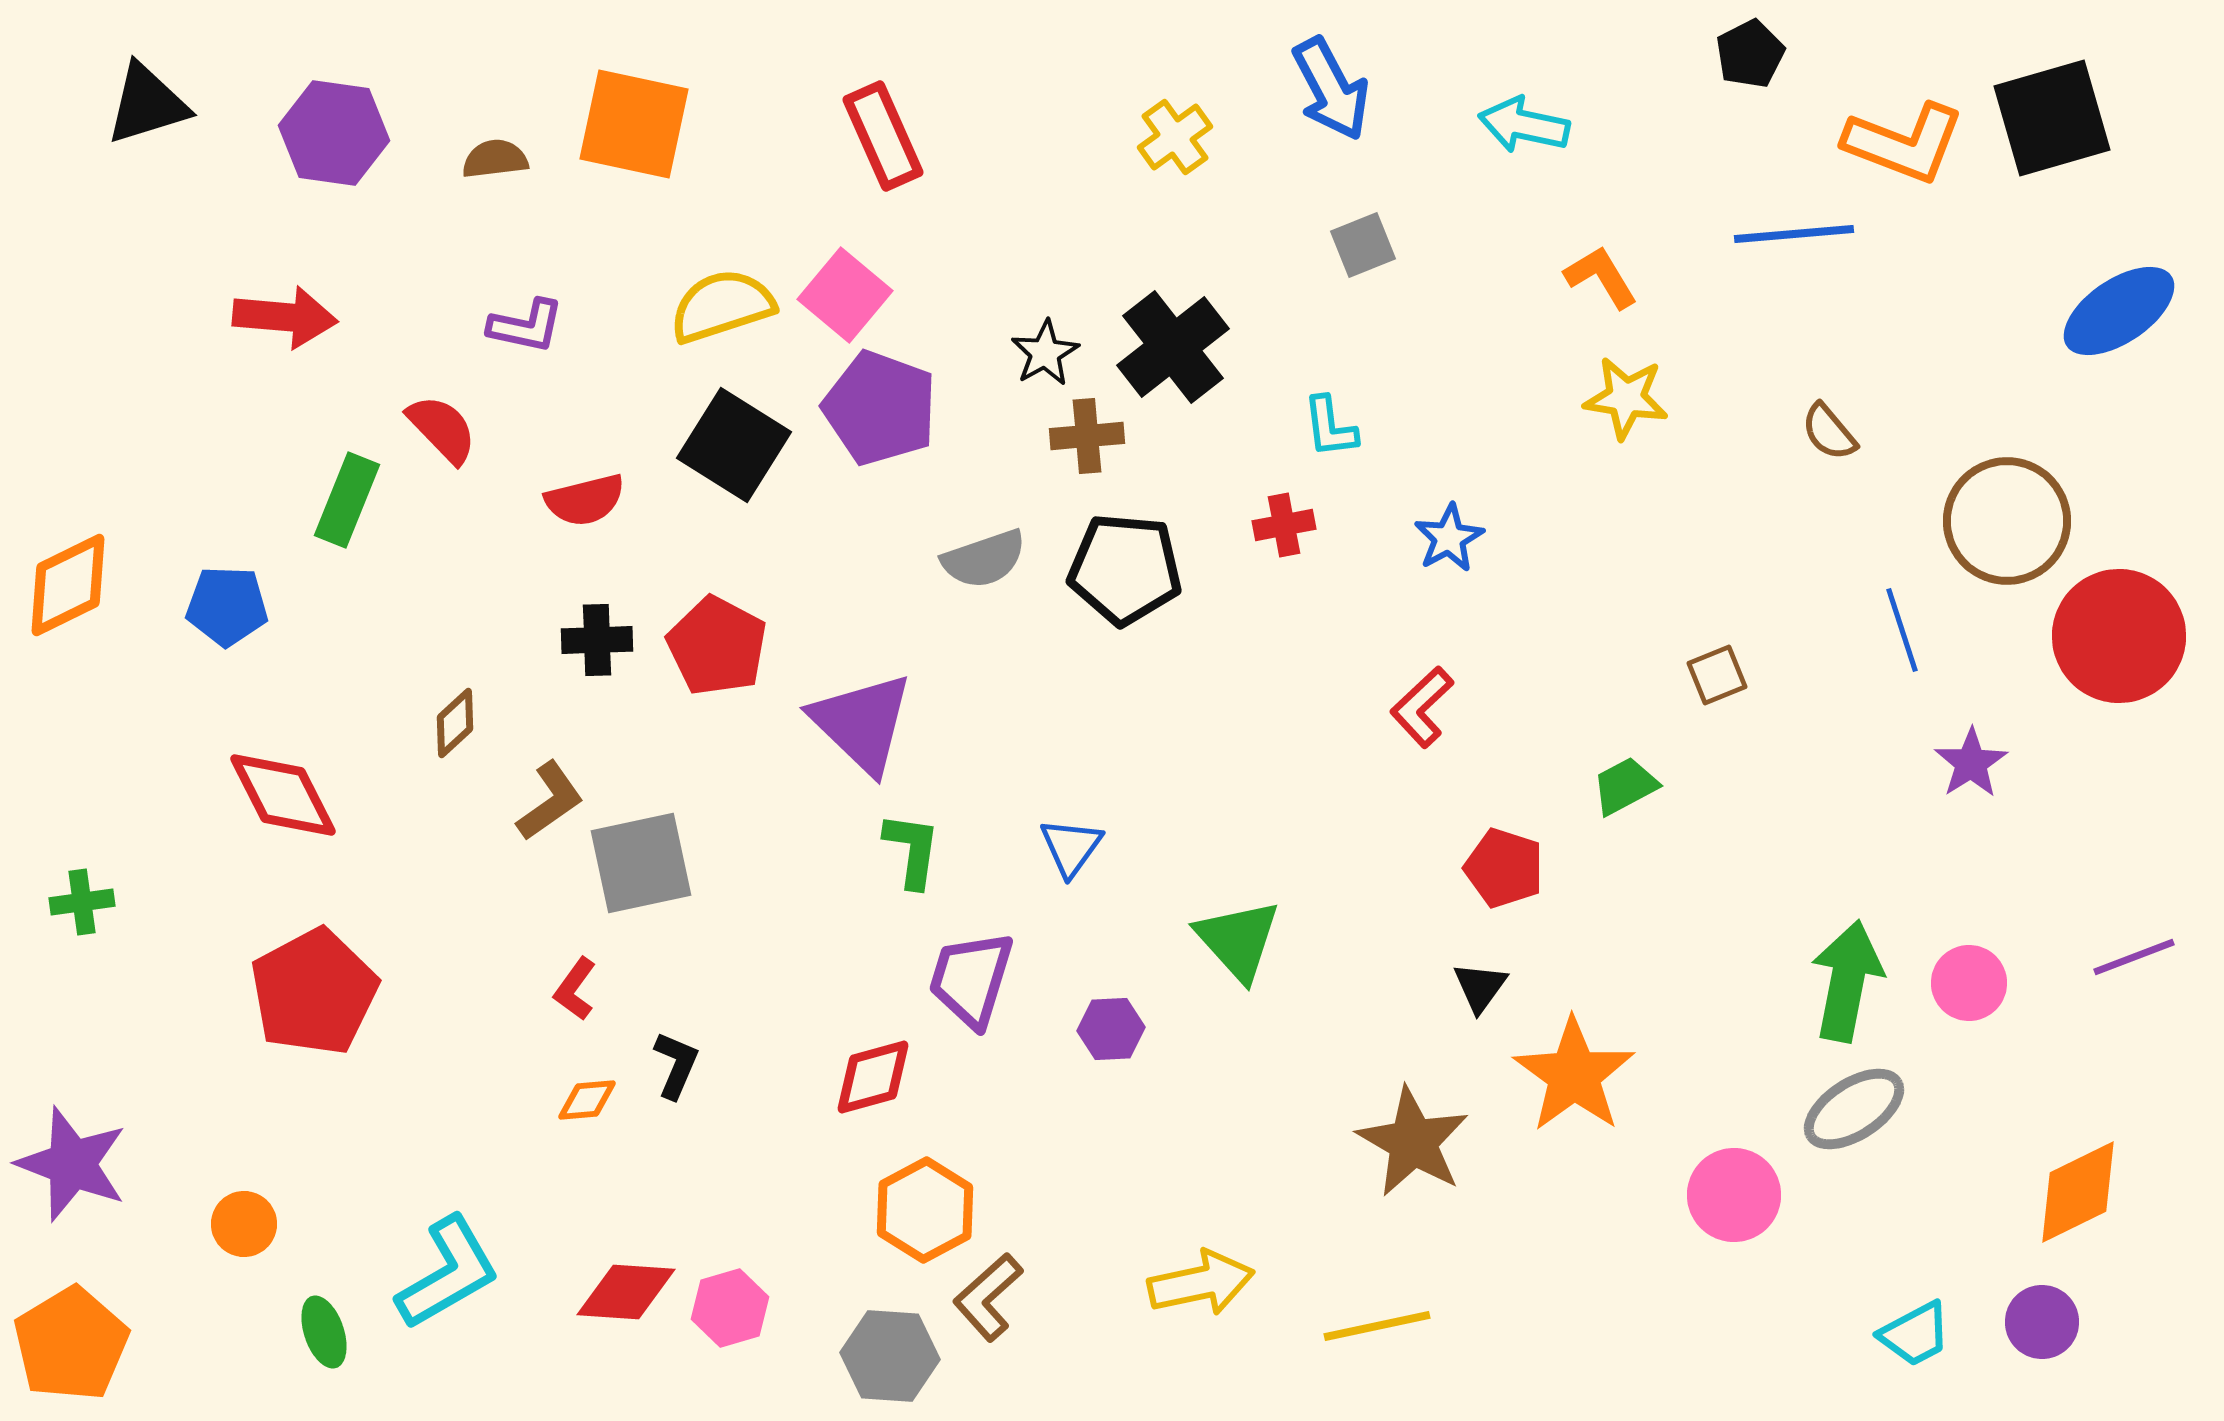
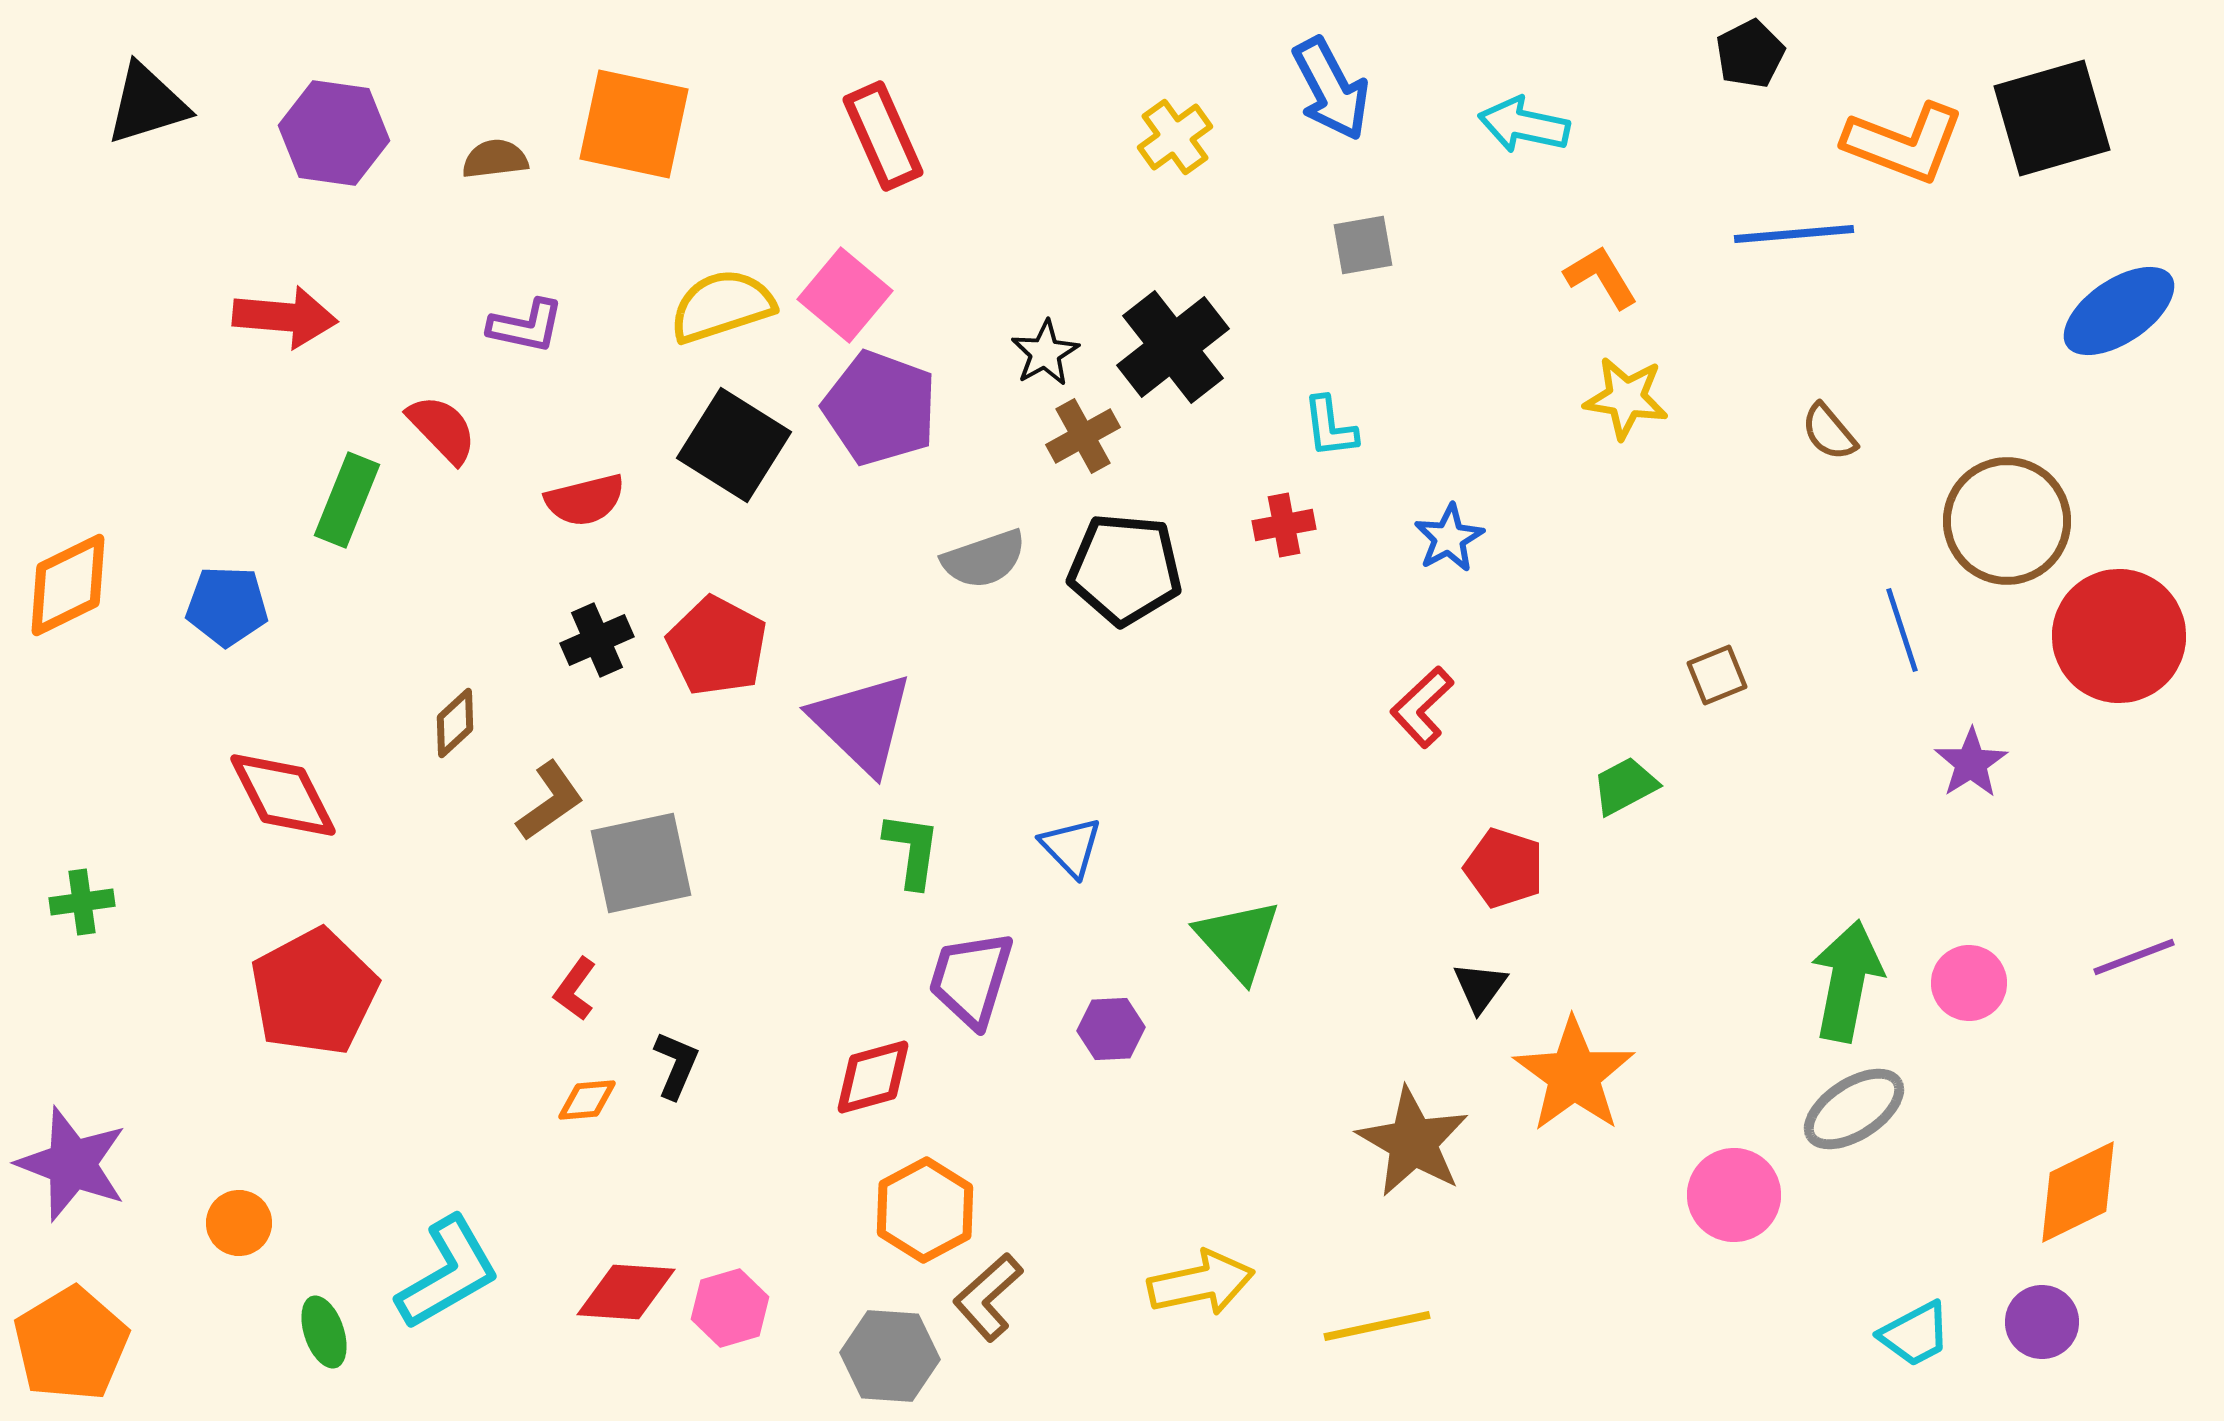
gray square at (1363, 245): rotated 12 degrees clockwise
brown cross at (1087, 436): moved 4 px left; rotated 24 degrees counterclockwise
black cross at (597, 640): rotated 22 degrees counterclockwise
blue triangle at (1071, 847): rotated 20 degrees counterclockwise
orange circle at (244, 1224): moved 5 px left, 1 px up
